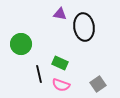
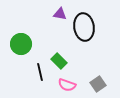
green rectangle: moved 1 px left, 2 px up; rotated 21 degrees clockwise
black line: moved 1 px right, 2 px up
pink semicircle: moved 6 px right
